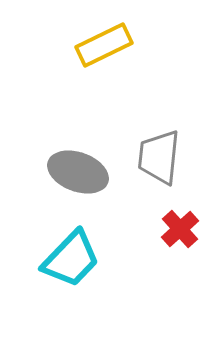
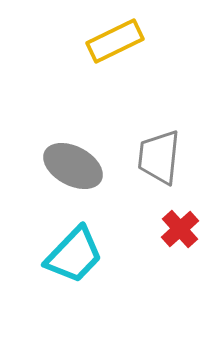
yellow rectangle: moved 11 px right, 4 px up
gray ellipse: moved 5 px left, 6 px up; rotated 8 degrees clockwise
cyan trapezoid: moved 3 px right, 4 px up
